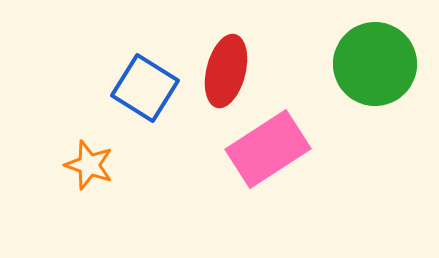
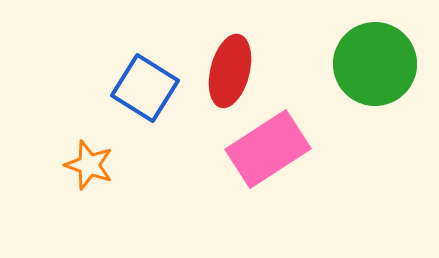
red ellipse: moved 4 px right
